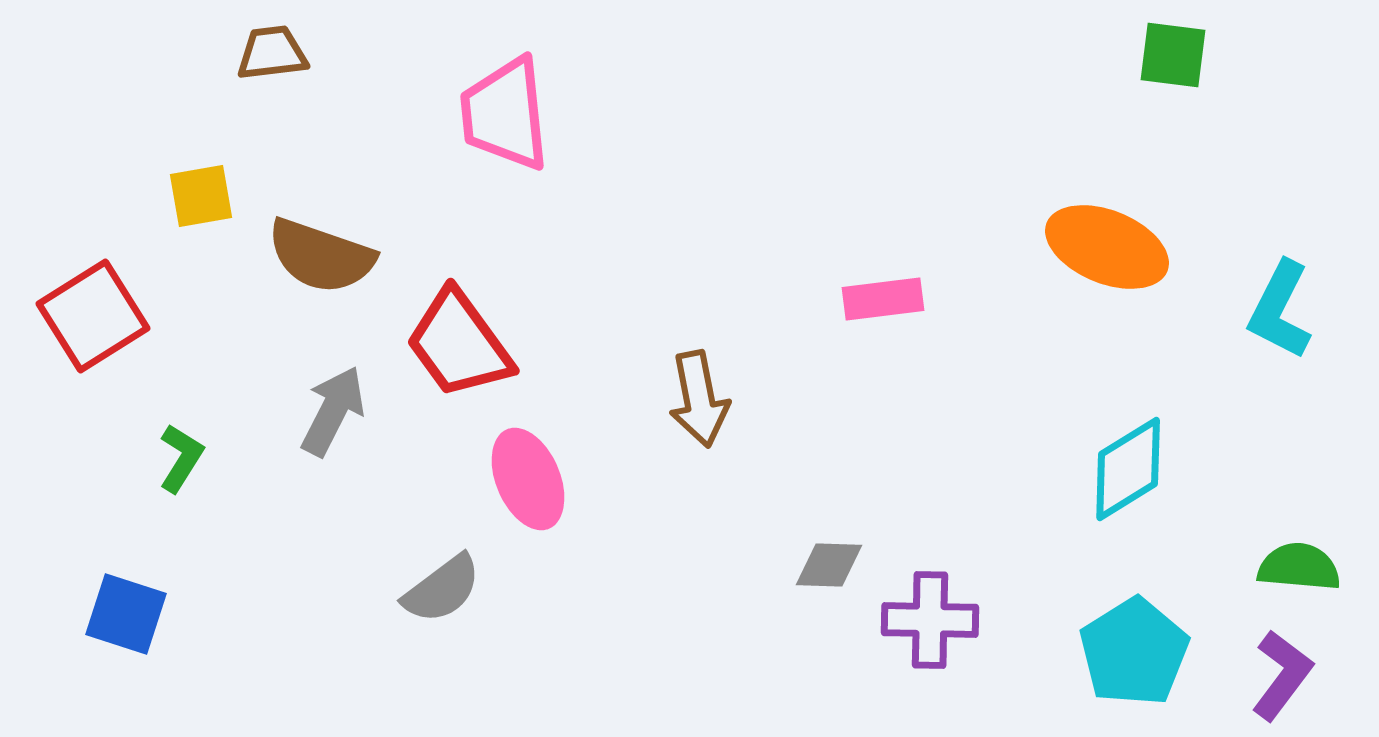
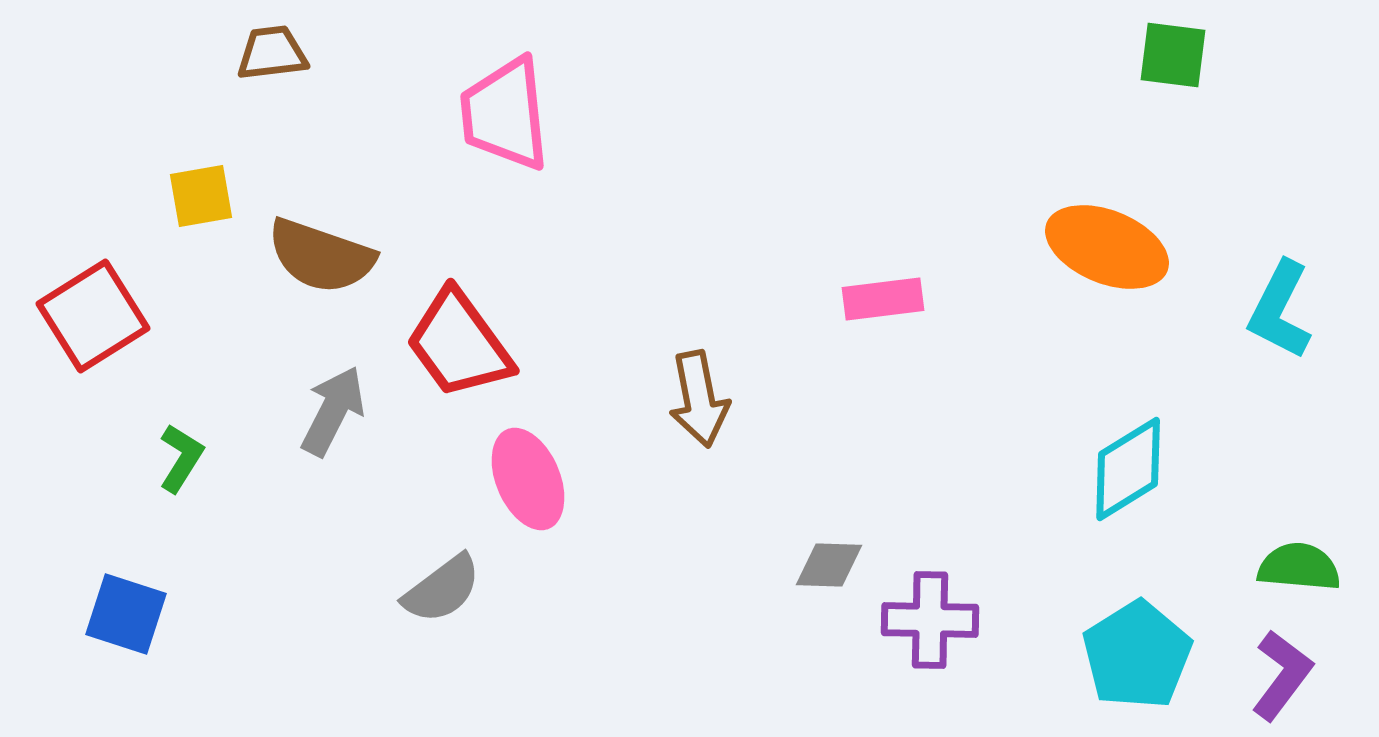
cyan pentagon: moved 3 px right, 3 px down
